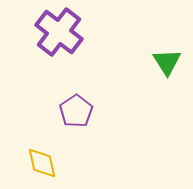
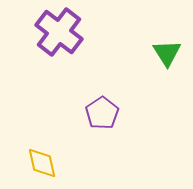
green triangle: moved 9 px up
purple pentagon: moved 26 px right, 2 px down
